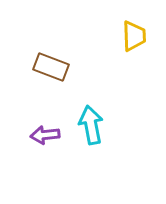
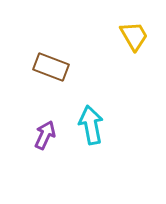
yellow trapezoid: rotated 28 degrees counterclockwise
purple arrow: rotated 120 degrees clockwise
